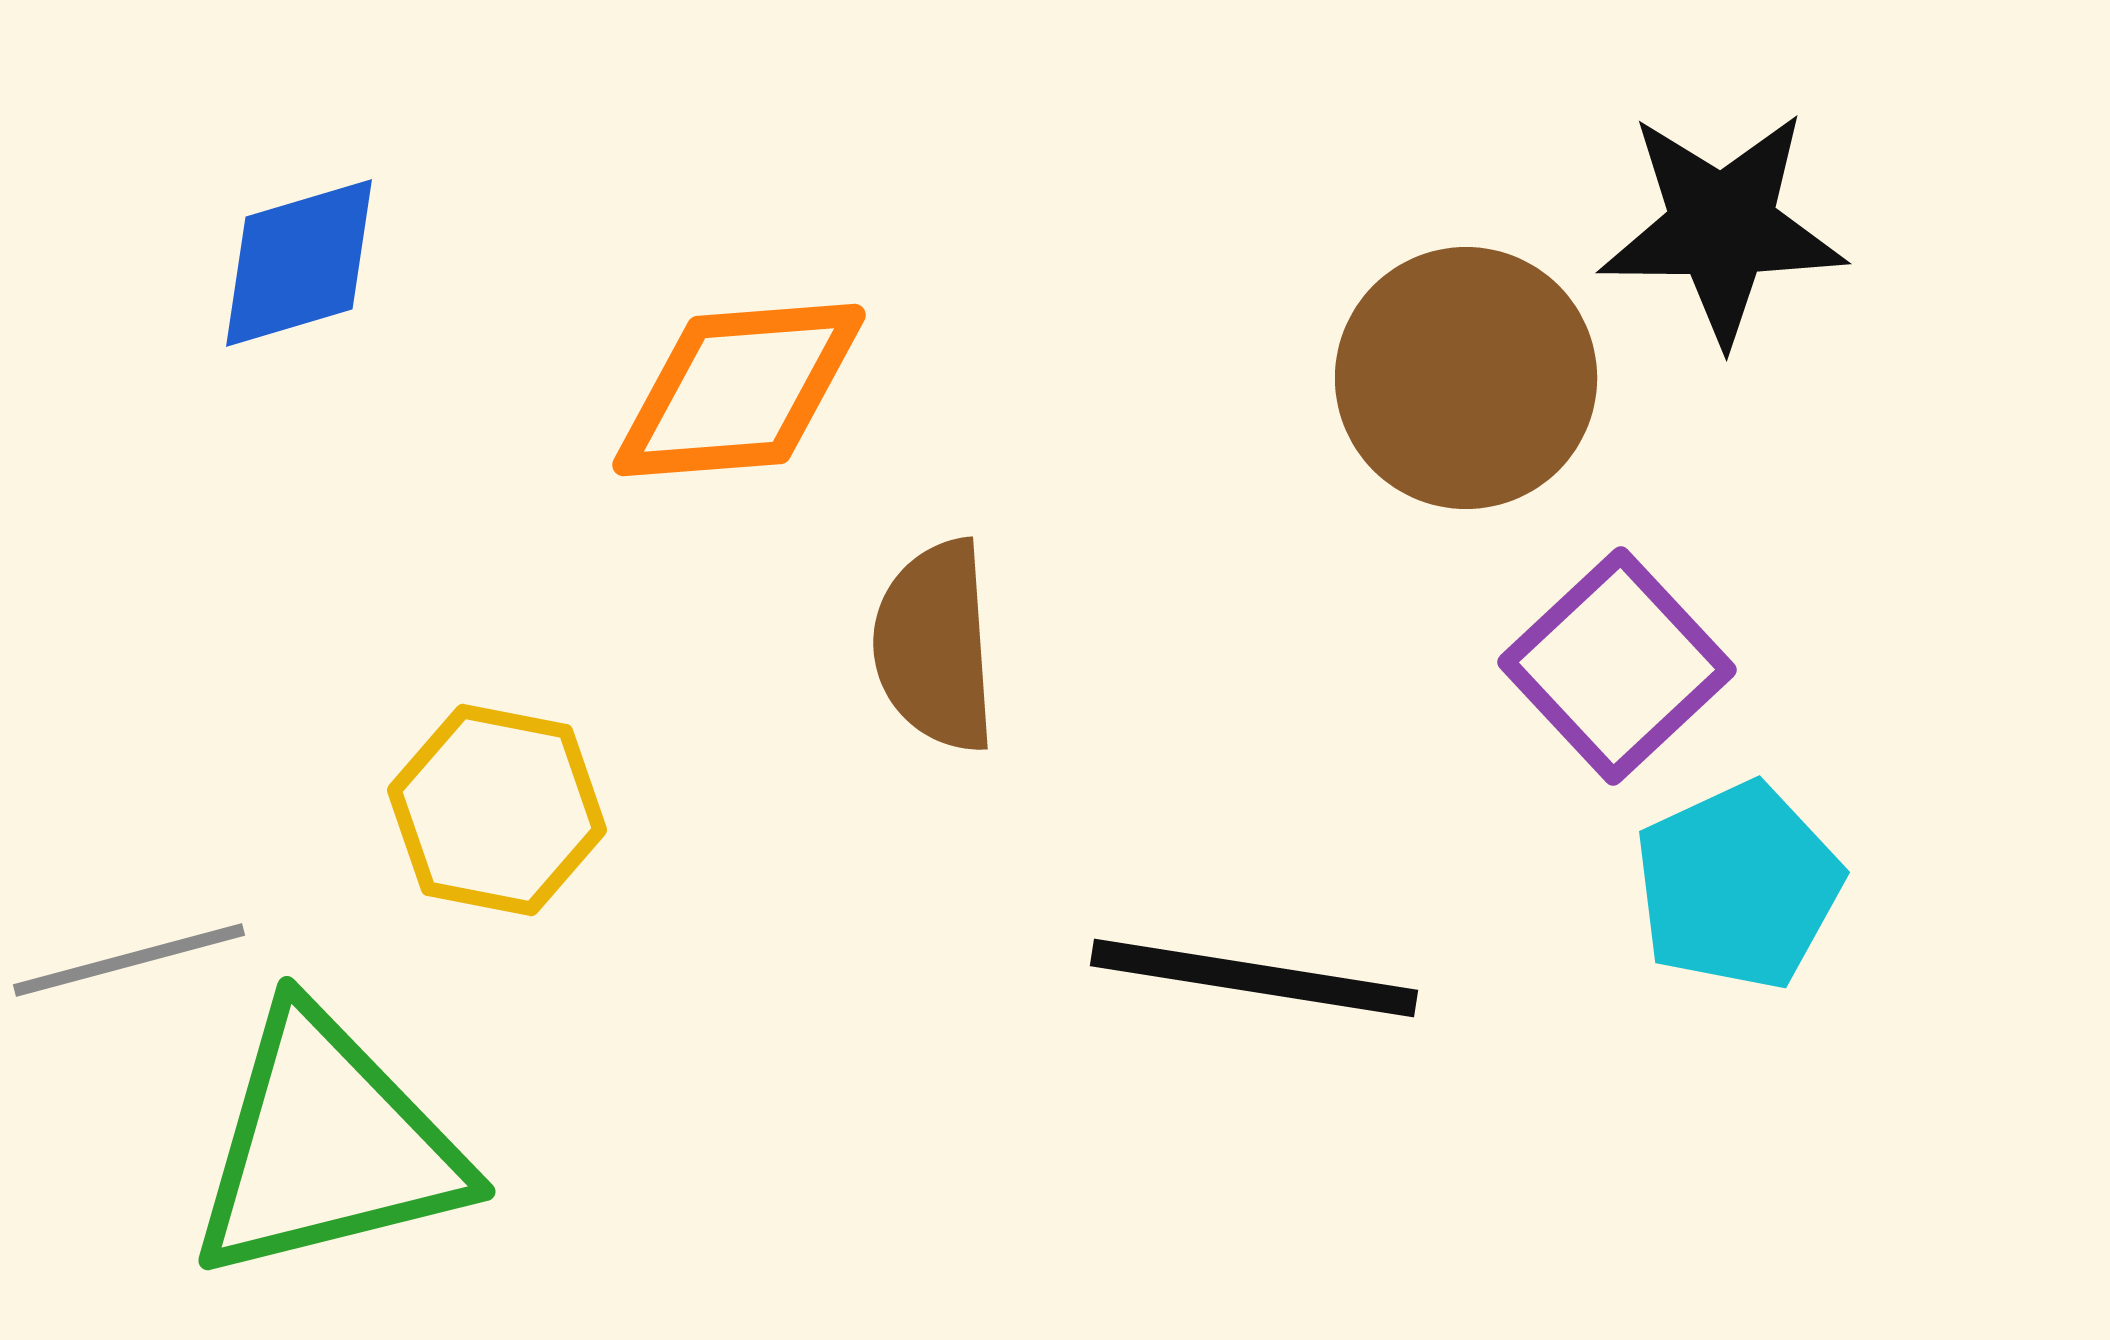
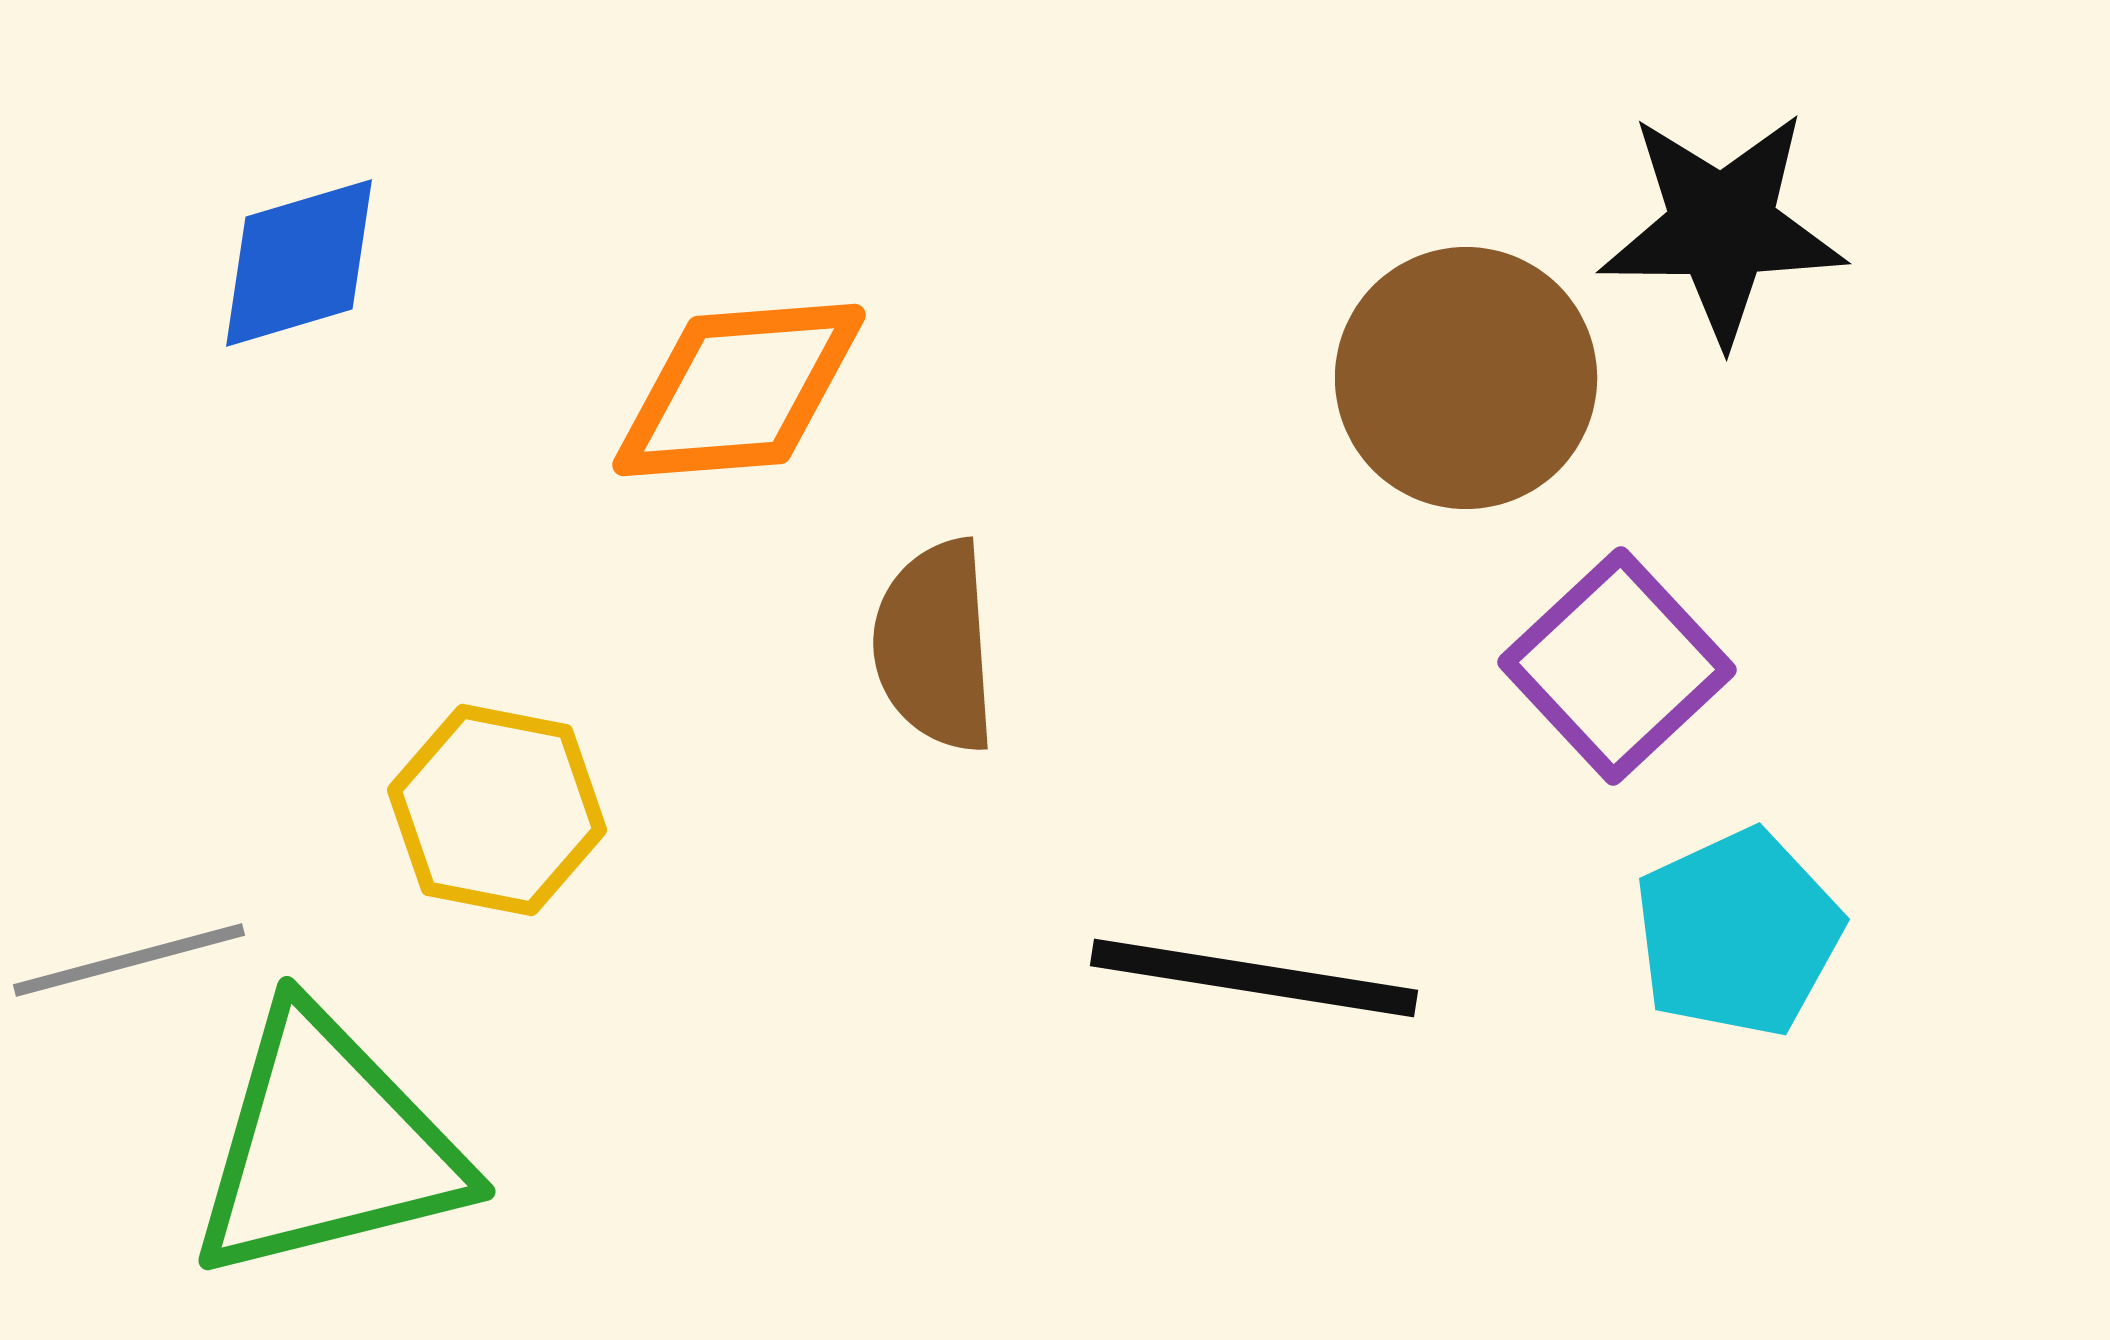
cyan pentagon: moved 47 px down
